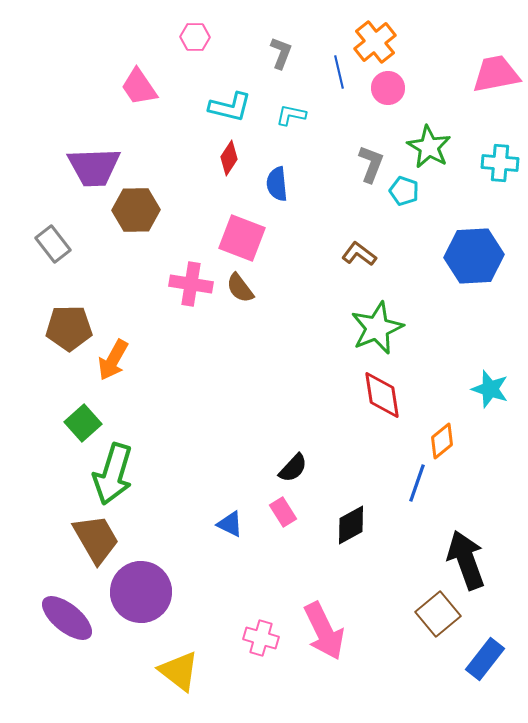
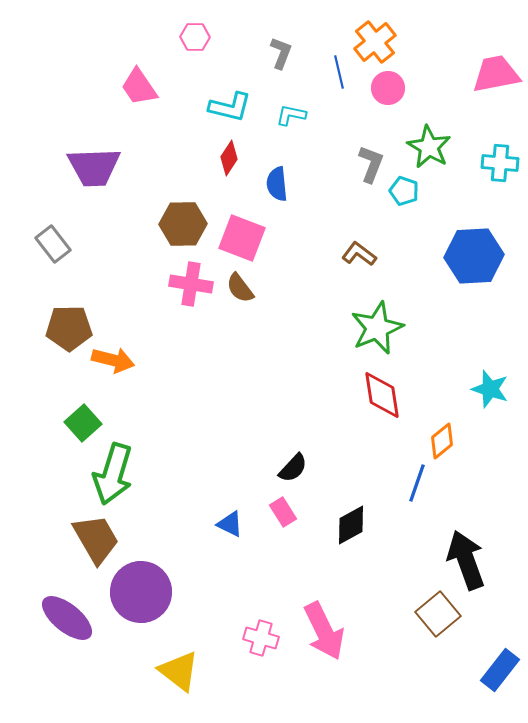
brown hexagon at (136, 210): moved 47 px right, 14 px down
orange arrow at (113, 360): rotated 105 degrees counterclockwise
blue rectangle at (485, 659): moved 15 px right, 11 px down
